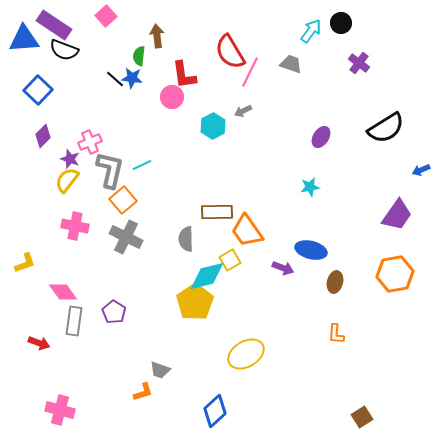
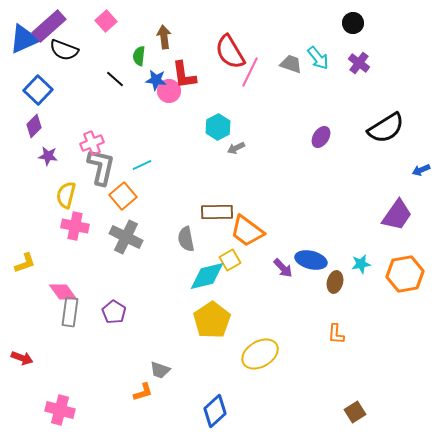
pink square at (106, 16): moved 5 px down
black circle at (341, 23): moved 12 px right
purple rectangle at (54, 25): moved 5 px left, 1 px down; rotated 76 degrees counterclockwise
cyan arrow at (311, 31): moved 7 px right, 27 px down; rotated 105 degrees clockwise
brown arrow at (157, 36): moved 7 px right, 1 px down
blue triangle at (24, 39): rotated 20 degrees counterclockwise
blue star at (132, 78): moved 24 px right, 2 px down
pink circle at (172, 97): moved 3 px left, 6 px up
gray arrow at (243, 111): moved 7 px left, 37 px down
cyan hexagon at (213, 126): moved 5 px right, 1 px down
purple diamond at (43, 136): moved 9 px left, 10 px up
pink cross at (90, 142): moved 2 px right, 1 px down
purple star at (70, 159): moved 22 px left, 3 px up; rotated 12 degrees counterclockwise
gray L-shape at (110, 170): moved 9 px left, 3 px up
yellow semicircle at (67, 180): moved 1 px left, 15 px down; rotated 24 degrees counterclockwise
cyan star at (310, 187): moved 51 px right, 77 px down
orange square at (123, 200): moved 4 px up
orange trapezoid at (247, 231): rotated 18 degrees counterclockwise
gray semicircle at (186, 239): rotated 10 degrees counterclockwise
blue ellipse at (311, 250): moved 10 px down
purple arrow at (283, 268): rotated 25 degrees clockwise
orange hexagon at (395, 274): moved 10 px right
yellow pentagon at (195, 302): moved 17 px right, 18 px down
gray rectangle at (74, 321): moved 4 px left, 9 px up
red arrow at (39, 343): moved 17 px left, 15 px down
yellow ellipse at (246, 354): moved 14 px right
brown square at (362, 417): moved 7 px left, 5 px up
